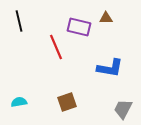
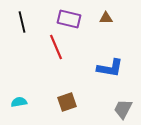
black line: moved 3 px right, 1 px down
purple rectangle: moved 10 px left, 8 px up
